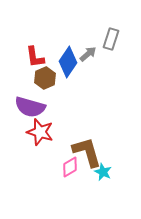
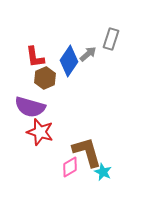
blue diamond: moved 1 px right, 1 px up
